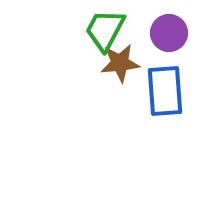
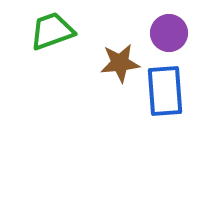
green trapezoid: moved 53 px left, 1 px down; rotated 42 degrees clockwise
